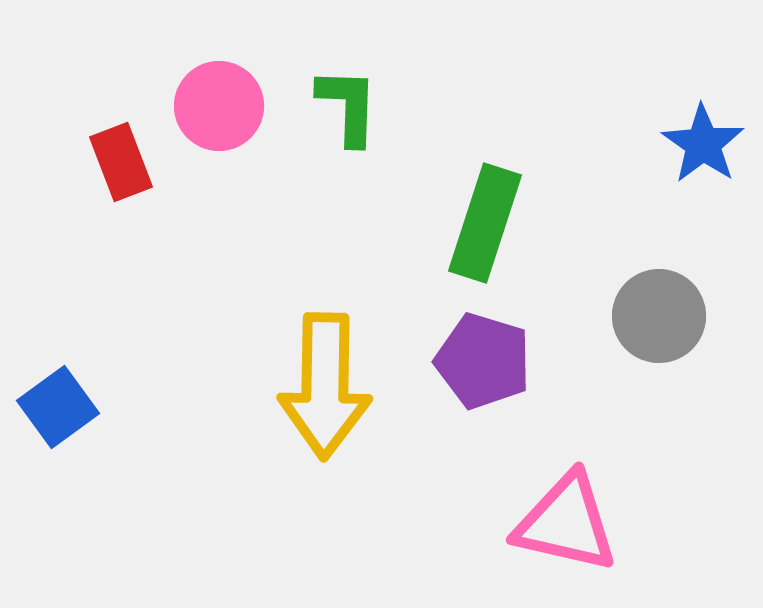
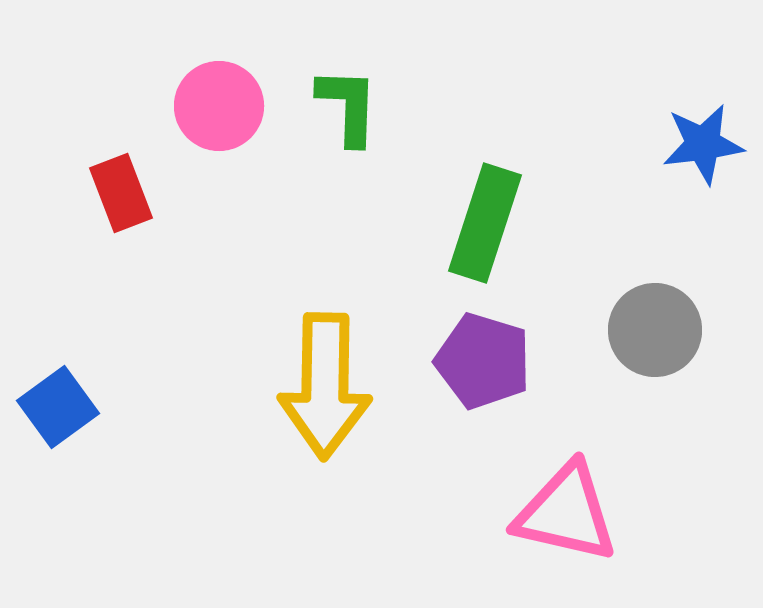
blue star: rotated 30 degrees clockwise
red rectangle: moved 31 px down
gray circle: moved 4 px left, 14 px down
pink triangle: moved 10 px up
